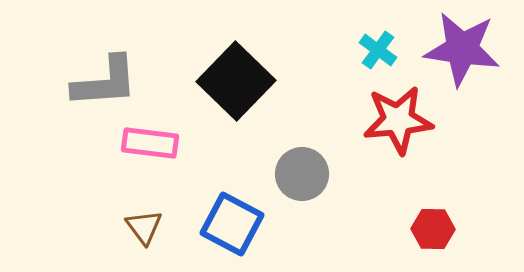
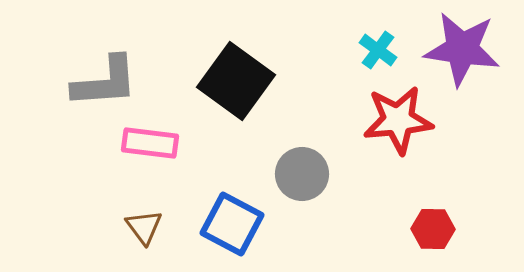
black square: rotated 8 degrees counterclockwise
